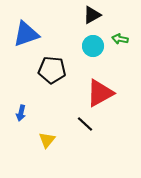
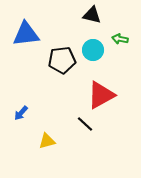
black triangle: rotated 42 degrees clockwise
blue triangle: rotated 12 degrees clockwise
cyan circle: moved 4 px down
black pentagon: moved 10 px right, 10 px up; rotated 12 degrees counterclockwise
red triangle: moved 1 px right, 2 px down
blue arrow: rotated 28 degrees clockwise
yellow triangle: moved 1 px down; rotated 36 degrees clockwise
